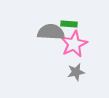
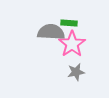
green rectangle: moved 1 px up
pink star: moved 2 px left; rotated 8 degrees counterclockwise
